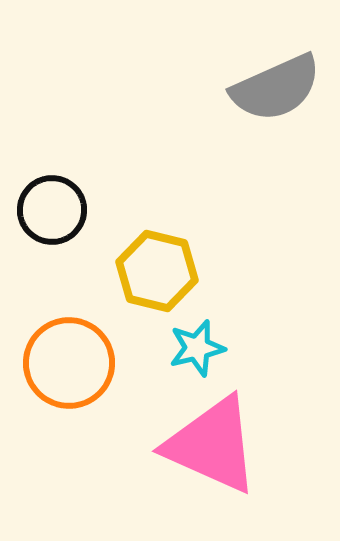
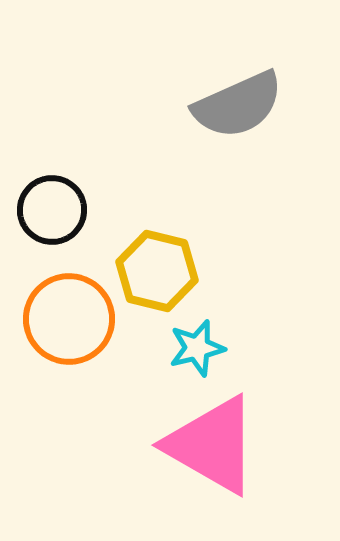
gray semicircle: moved 38 px left, 17 px down
orange circle: moved 44 px up
pink triangle: rotated 6 degrees clockwise
